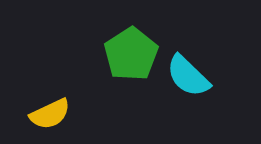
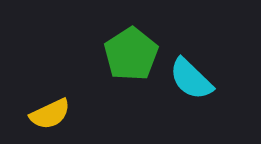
cyan semicircle: moved 3 px right, 3 px down
